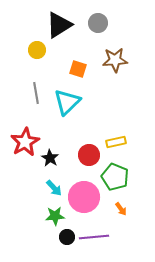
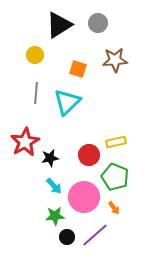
yellow circle: moved 2 px left, 5 px down
gray line: rotated 15 degrees clockwise
black star: rotated 30 degrees clockwise
cyan arrow: moved 2 px up
orange arrow: moved 7 px left, 1 px up
purple line: moved 1 px right, 2 px up; rotated 36 degrees counterclockwise
